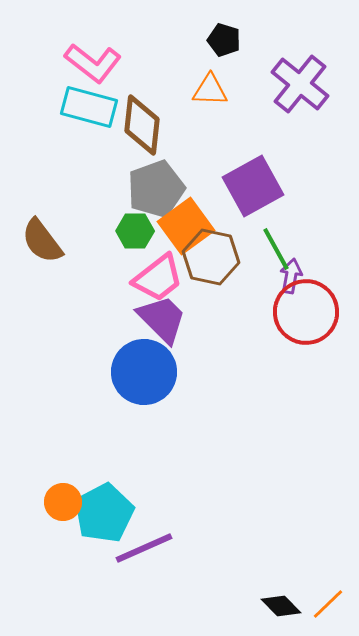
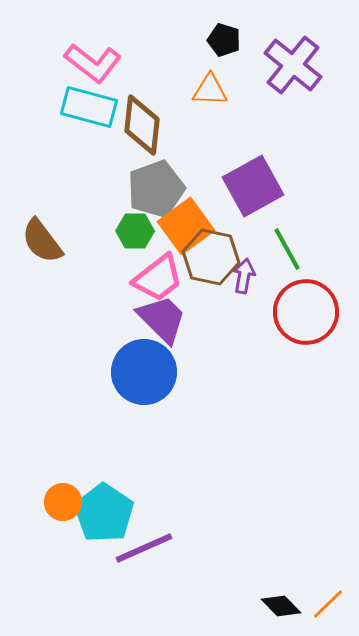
purple cross: moved 7 px left, 19 px up
green line: moved 11 px right
purple arrow: moved 47 px left
cyan pentagon: rotated 10 degrees counterclockwise
